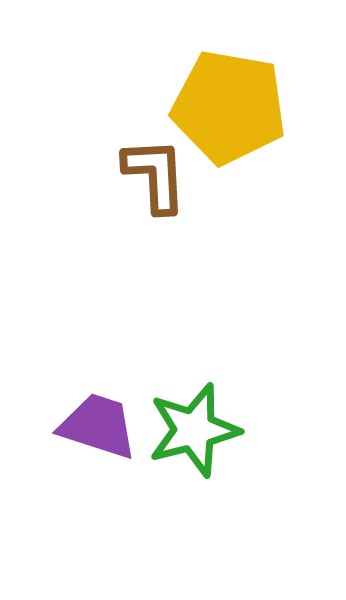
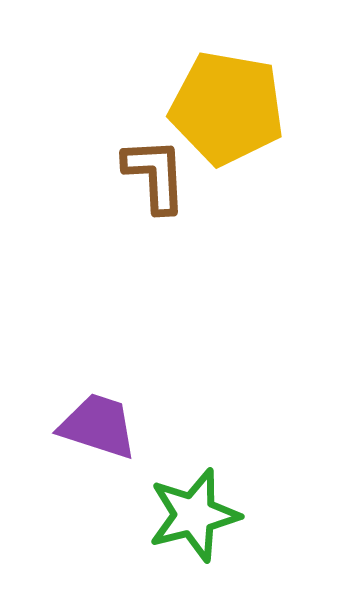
yellow pentagon: moved 2 px left, 1 px down
green star: moved 85 px down
